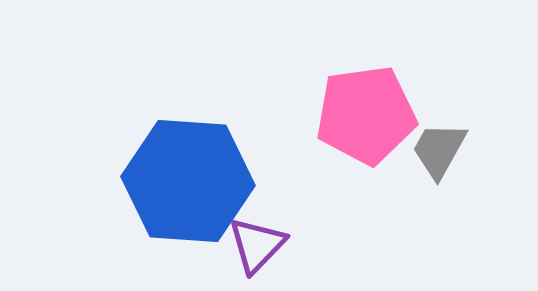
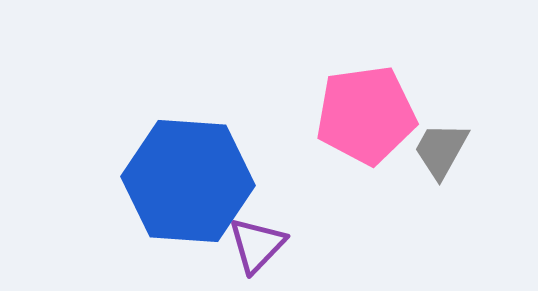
gray trapezoid: moved 2 px right
